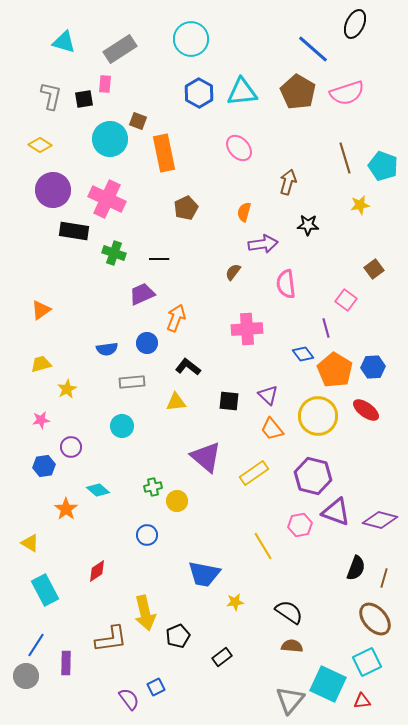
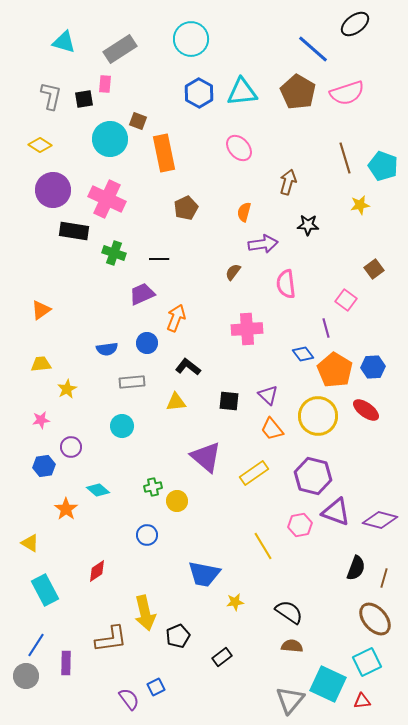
black ellipse at (355, 24): rotated 28 degrees clockwise
yellow trapezoid at (41, 364): rotated 10 degrees clockwise
